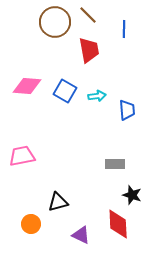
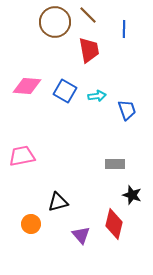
blue trapezoid: rotated 15 degrees counterclockwise
red diamond: moved 4 px left; rotated 16 degrees clockwise
purple triangle: rotated 24 degrees clockwise
